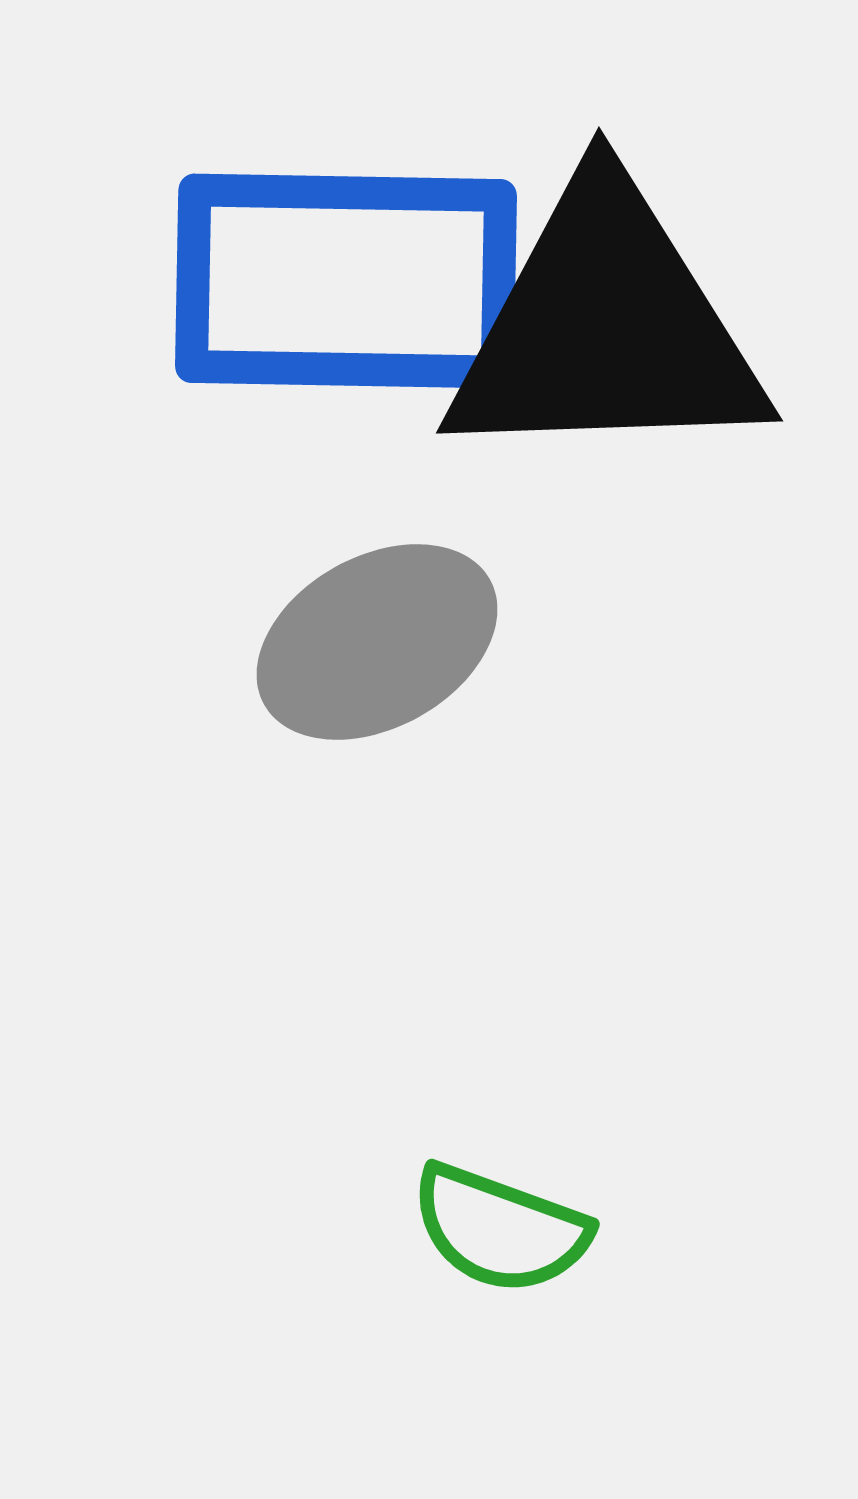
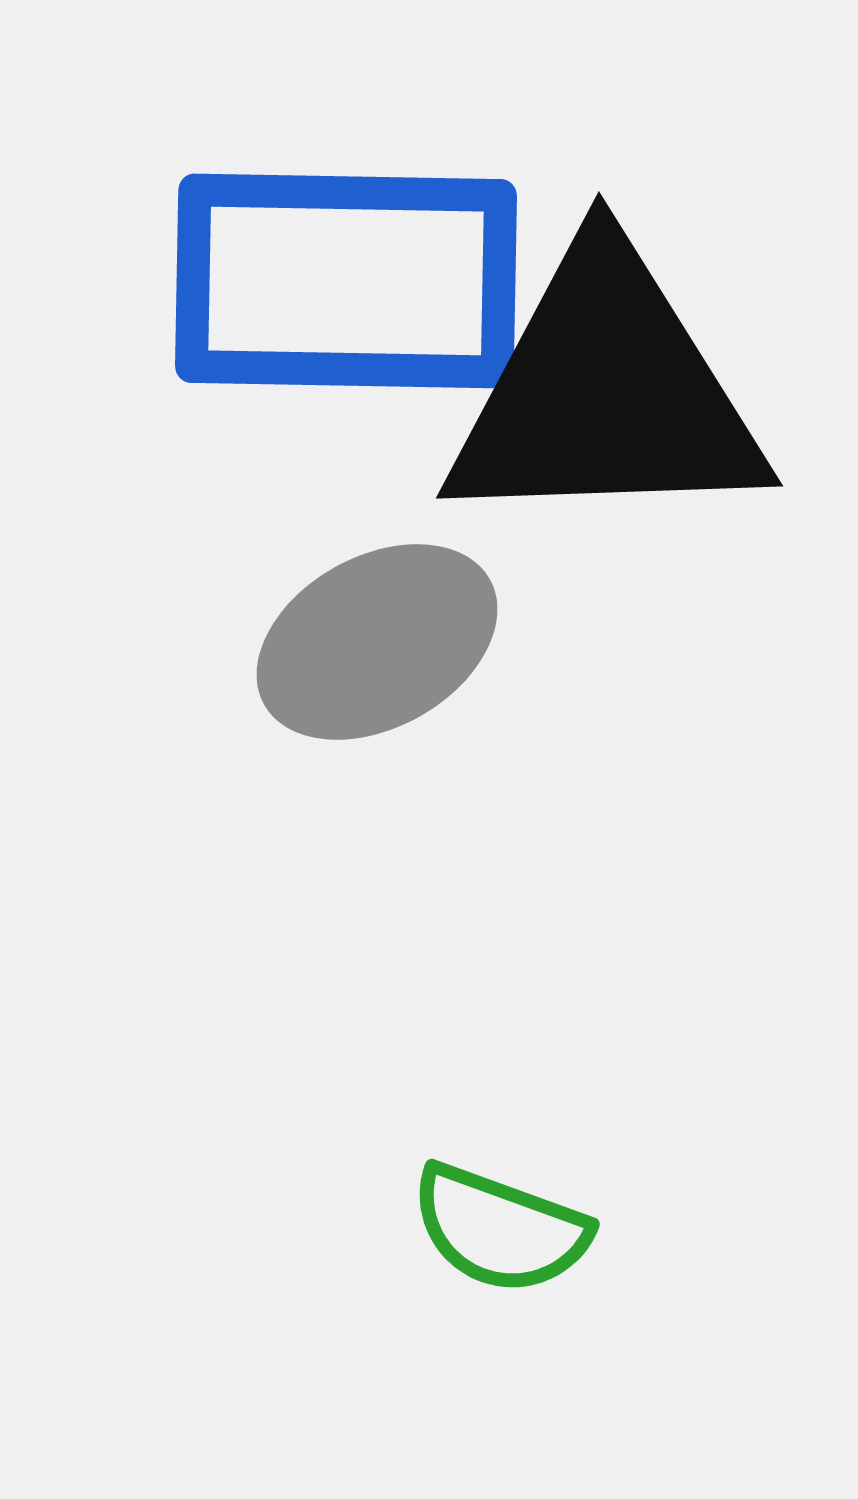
black triangle: moved 65 px down
